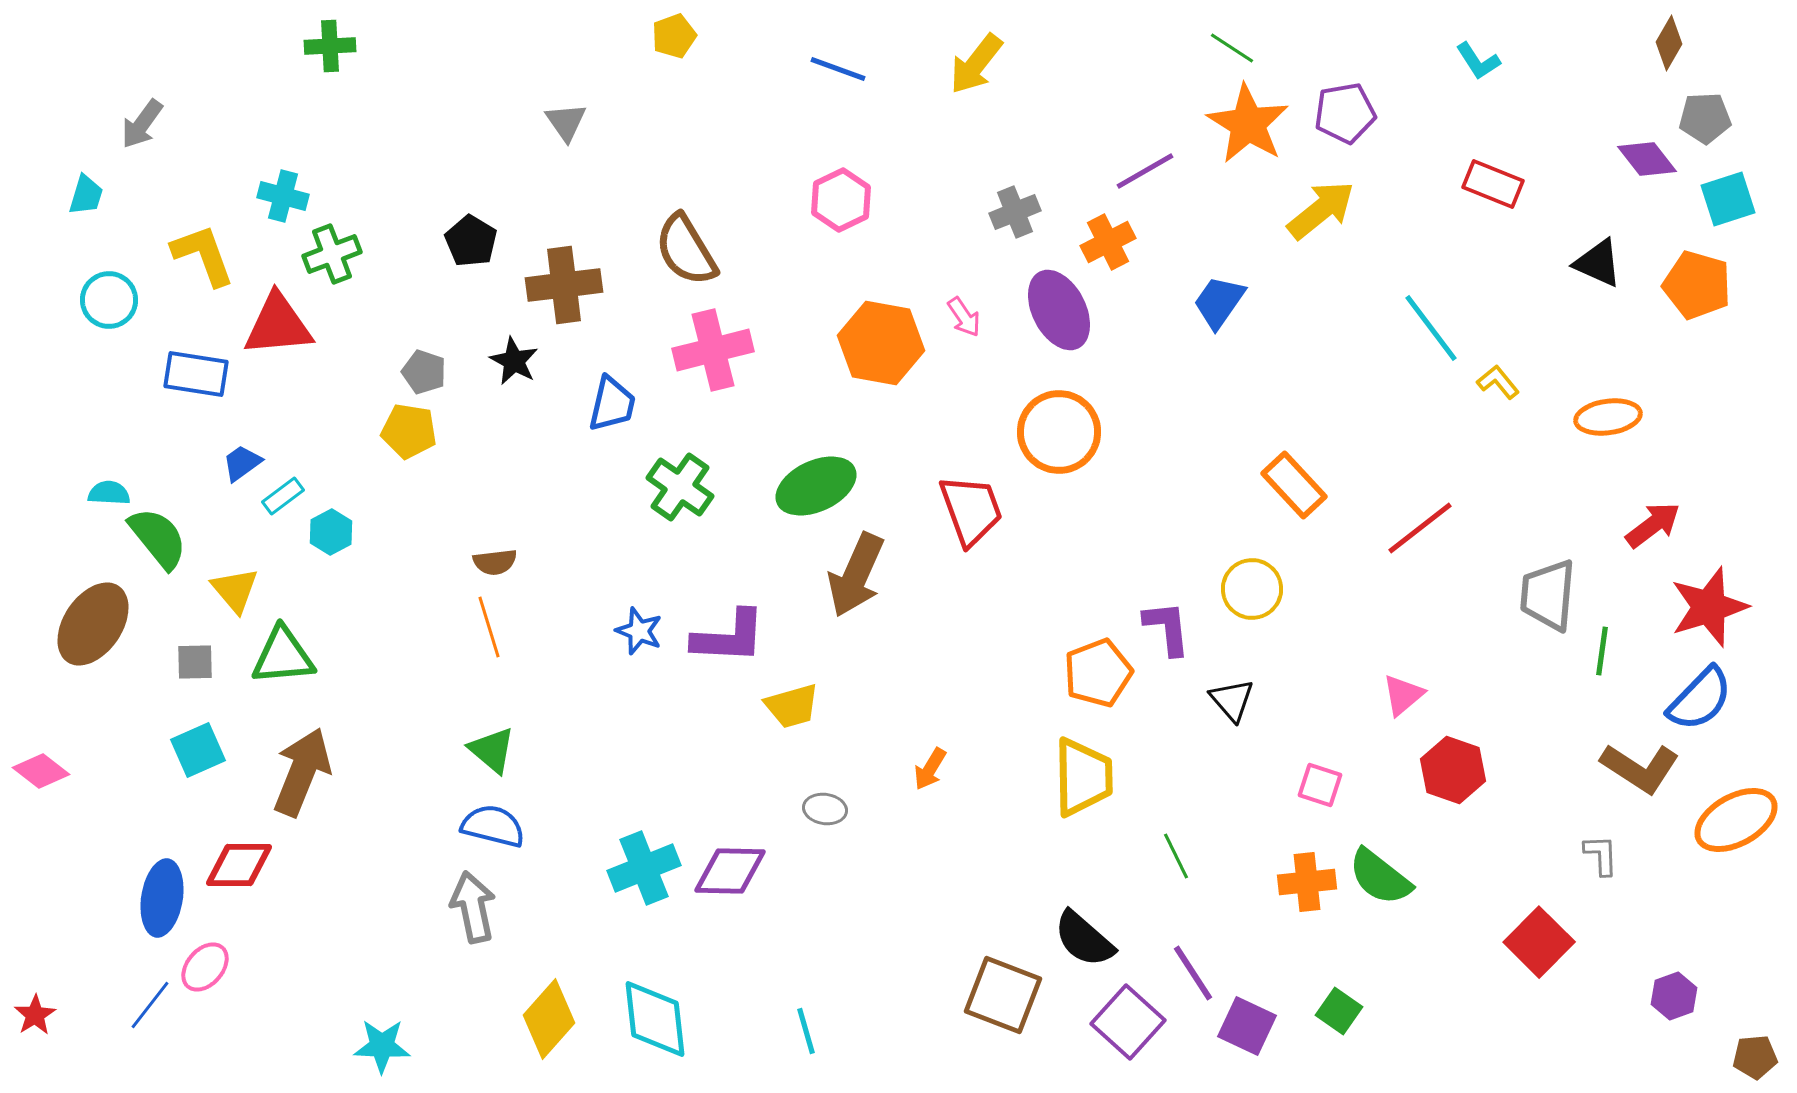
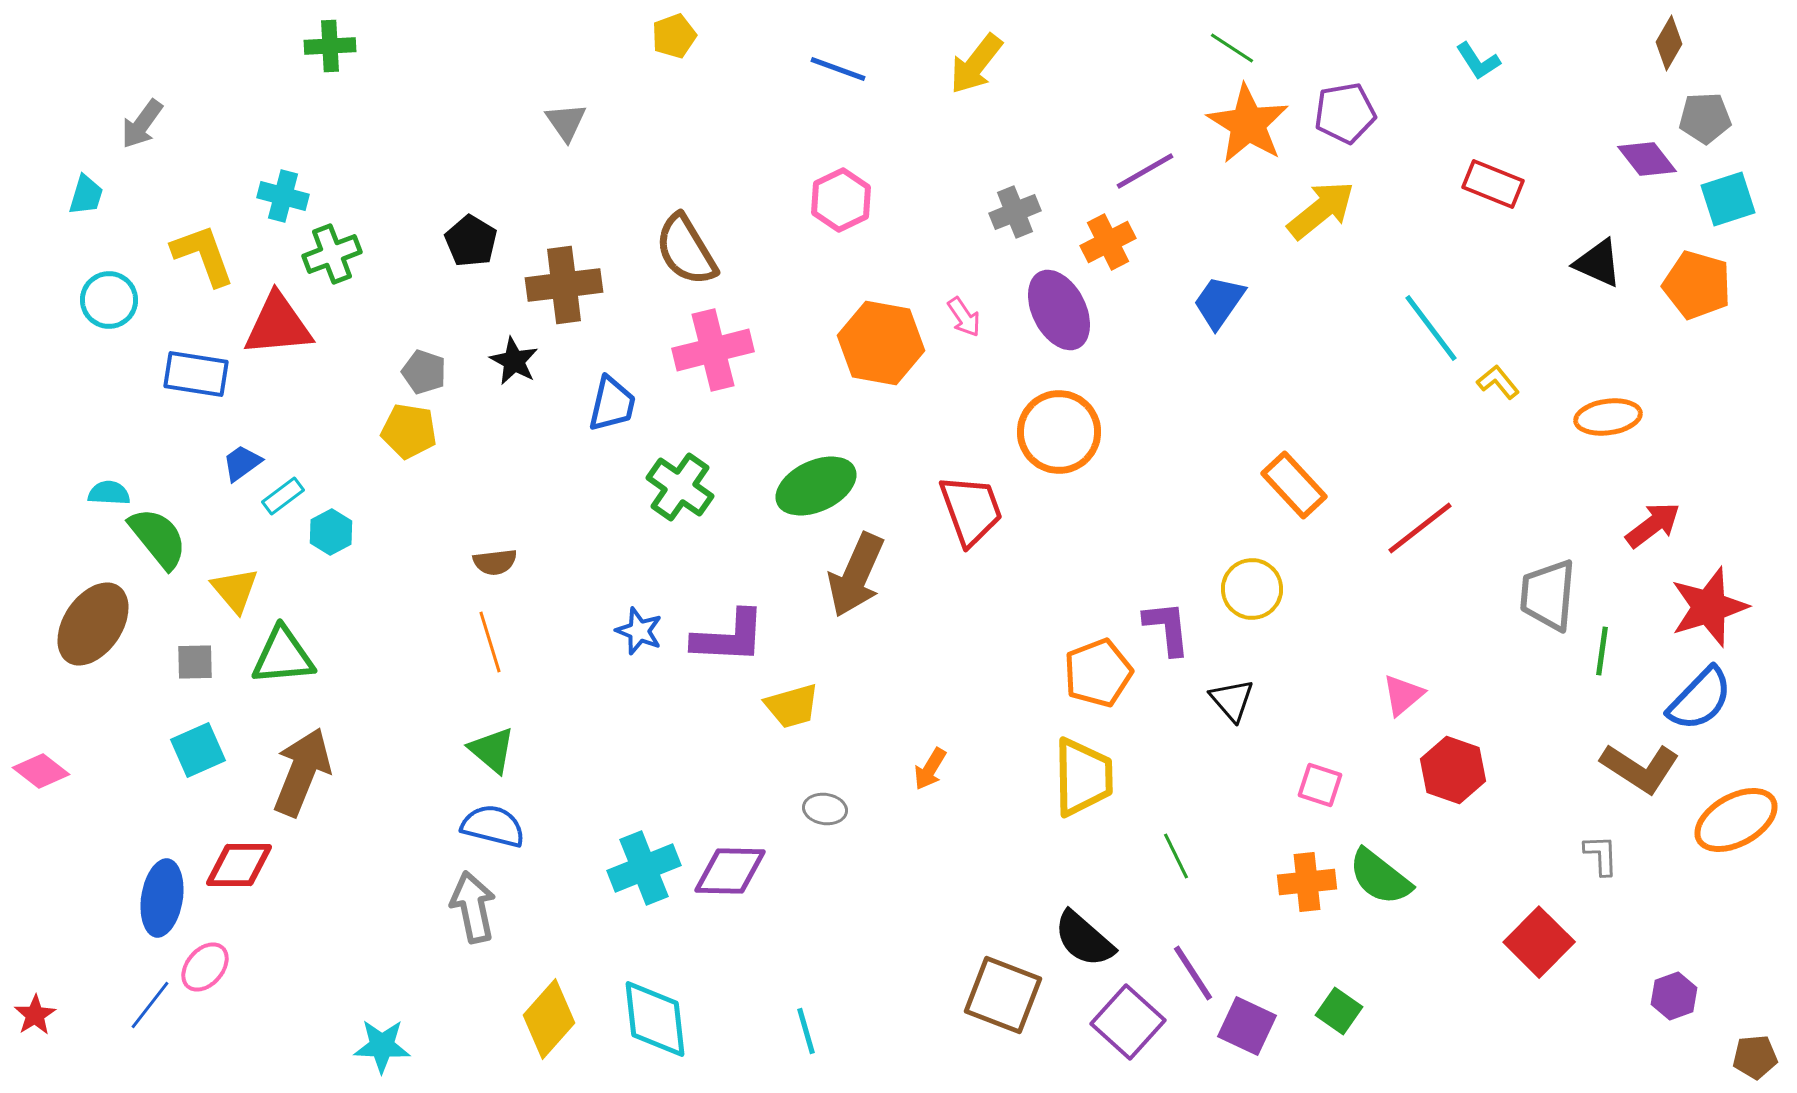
orange line at (489, 627): moved 1 px right, 15 px down
